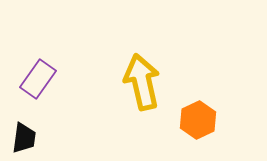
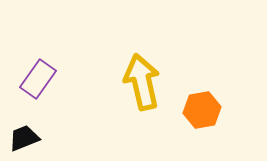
orange hexagon: moved 4 px right, 10 px up; rotated 15 degrees clockwise
black trapezoid: rotated 120 degrees counterclockwise
